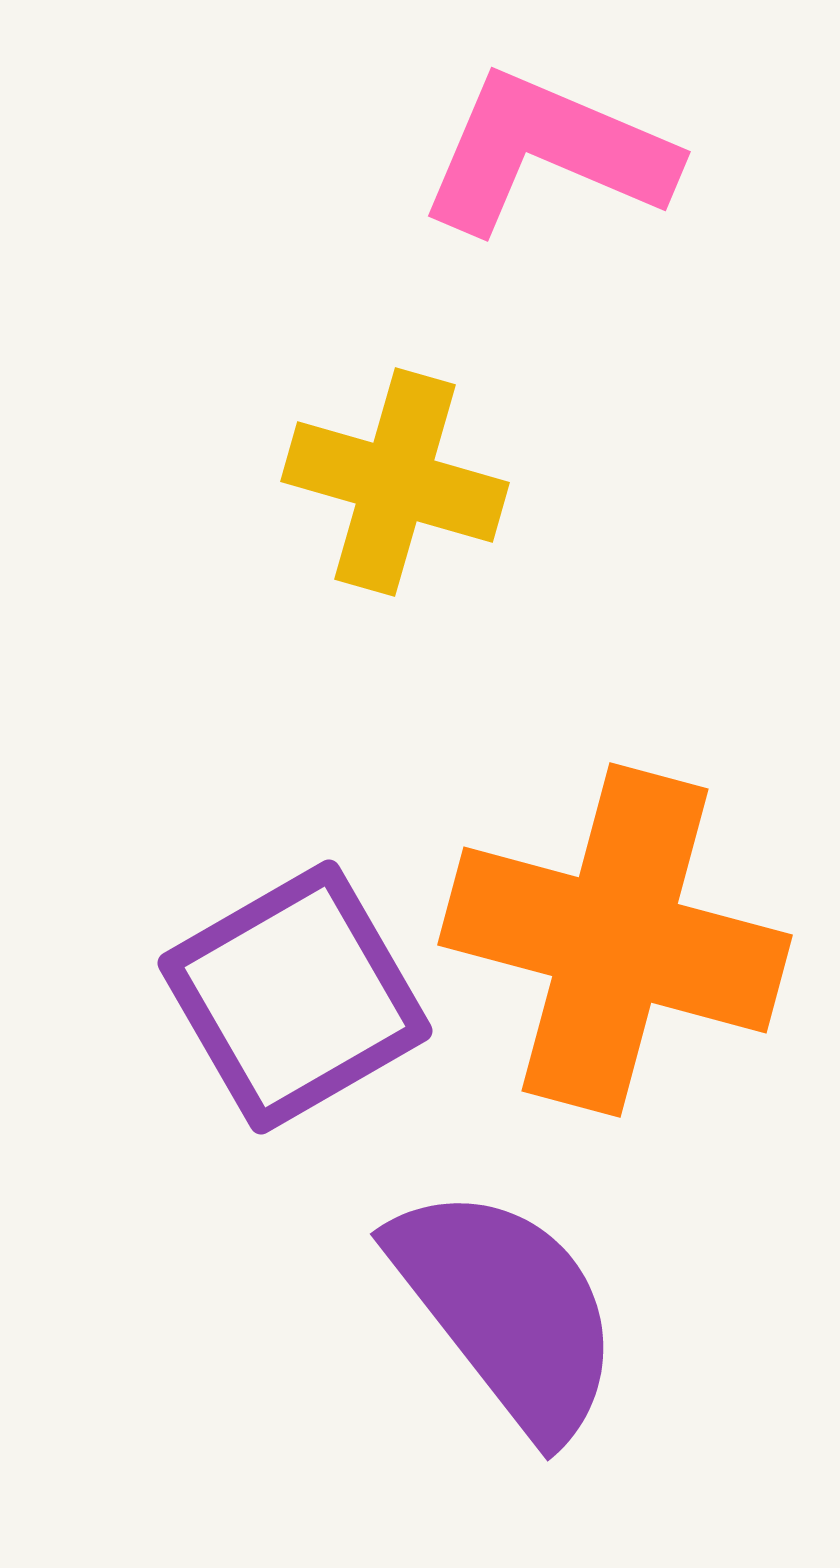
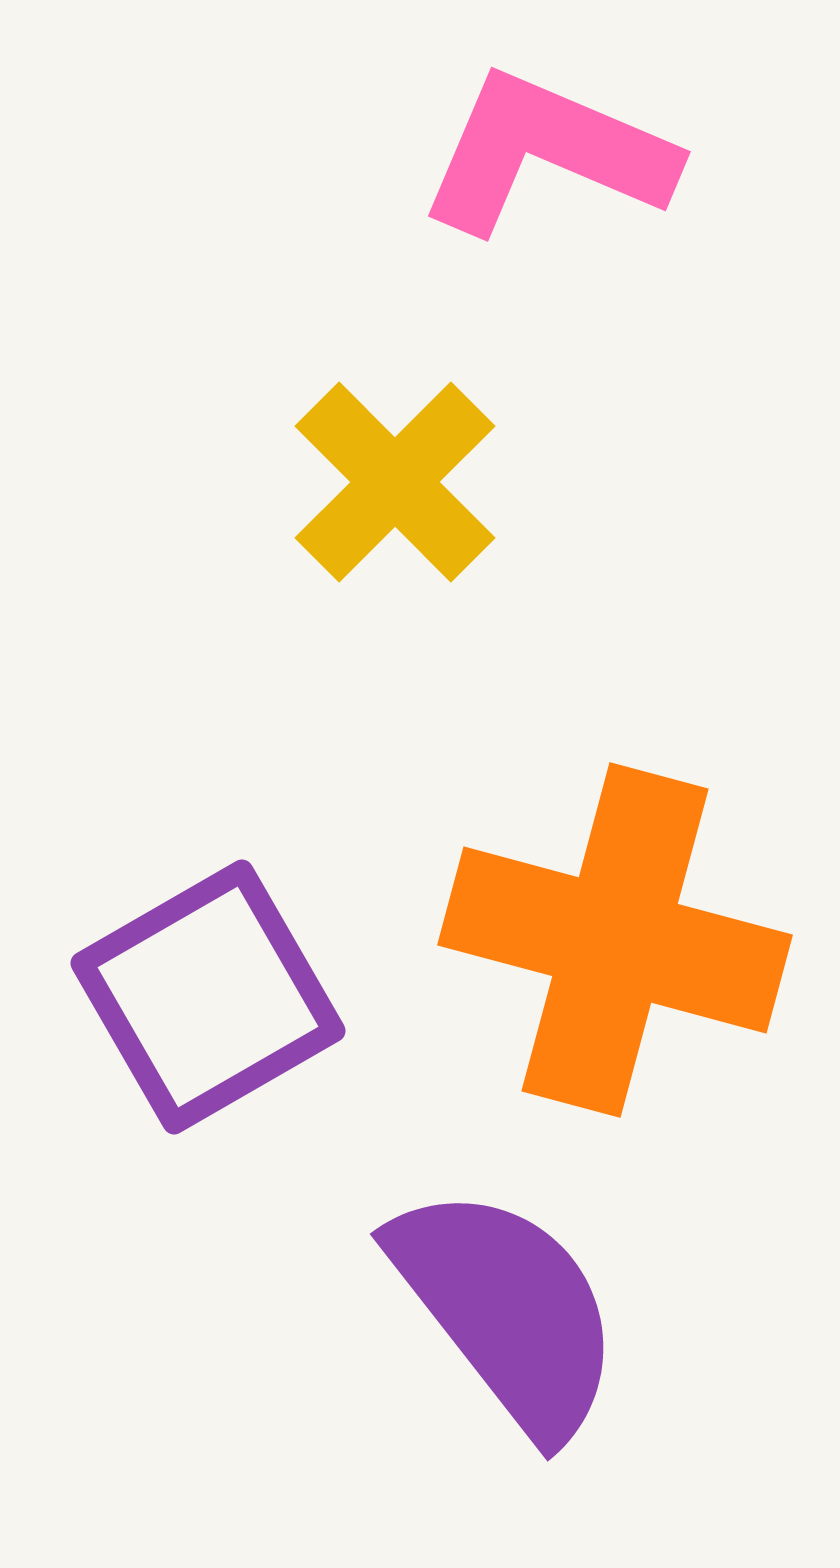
yellow cross: rotated 29 degrees clockwise
purple square: moved 87 px left
